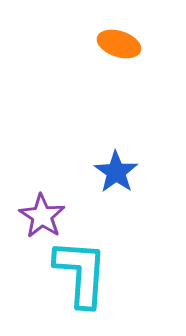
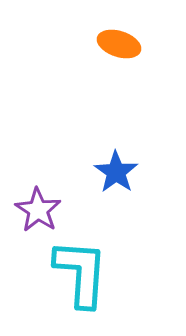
purple star: moved 4 px left, 6 px up
